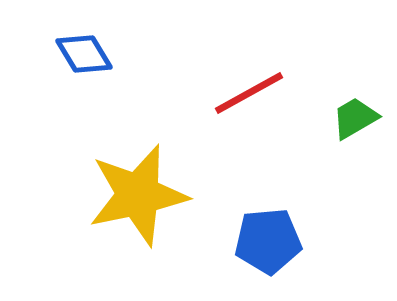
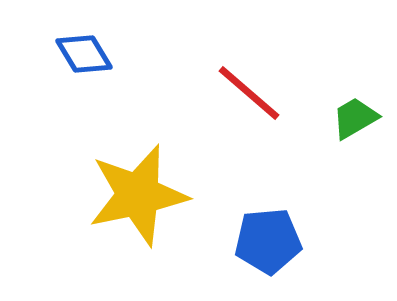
red line: rotated 70 degrees clockwise
